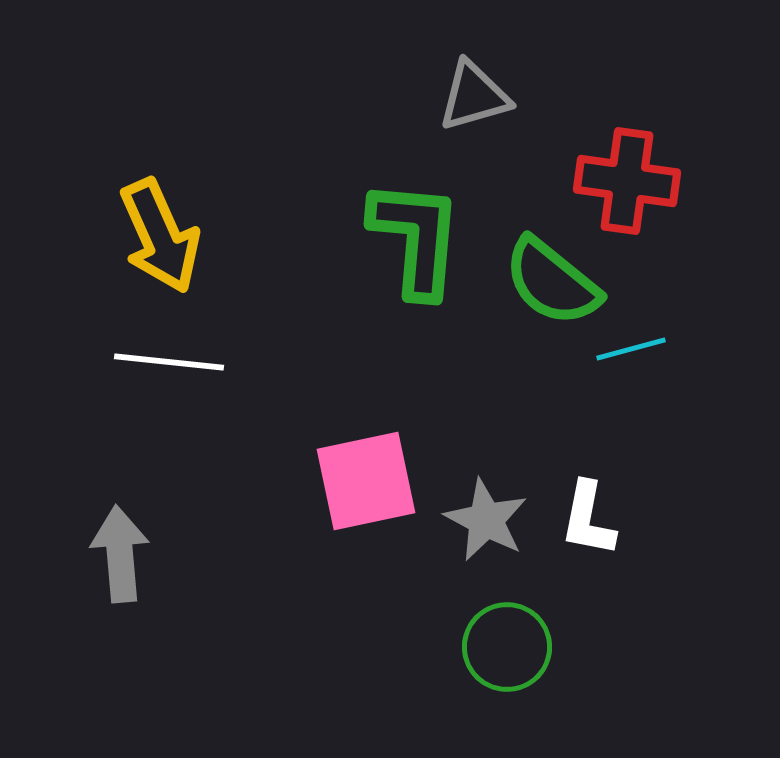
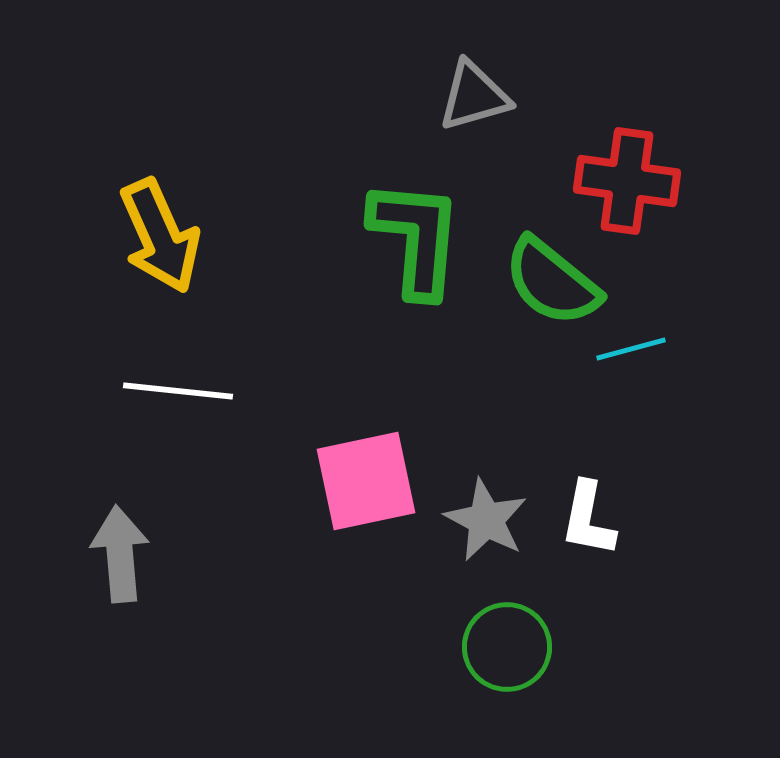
white line: moved 9 px right, 29 px down
